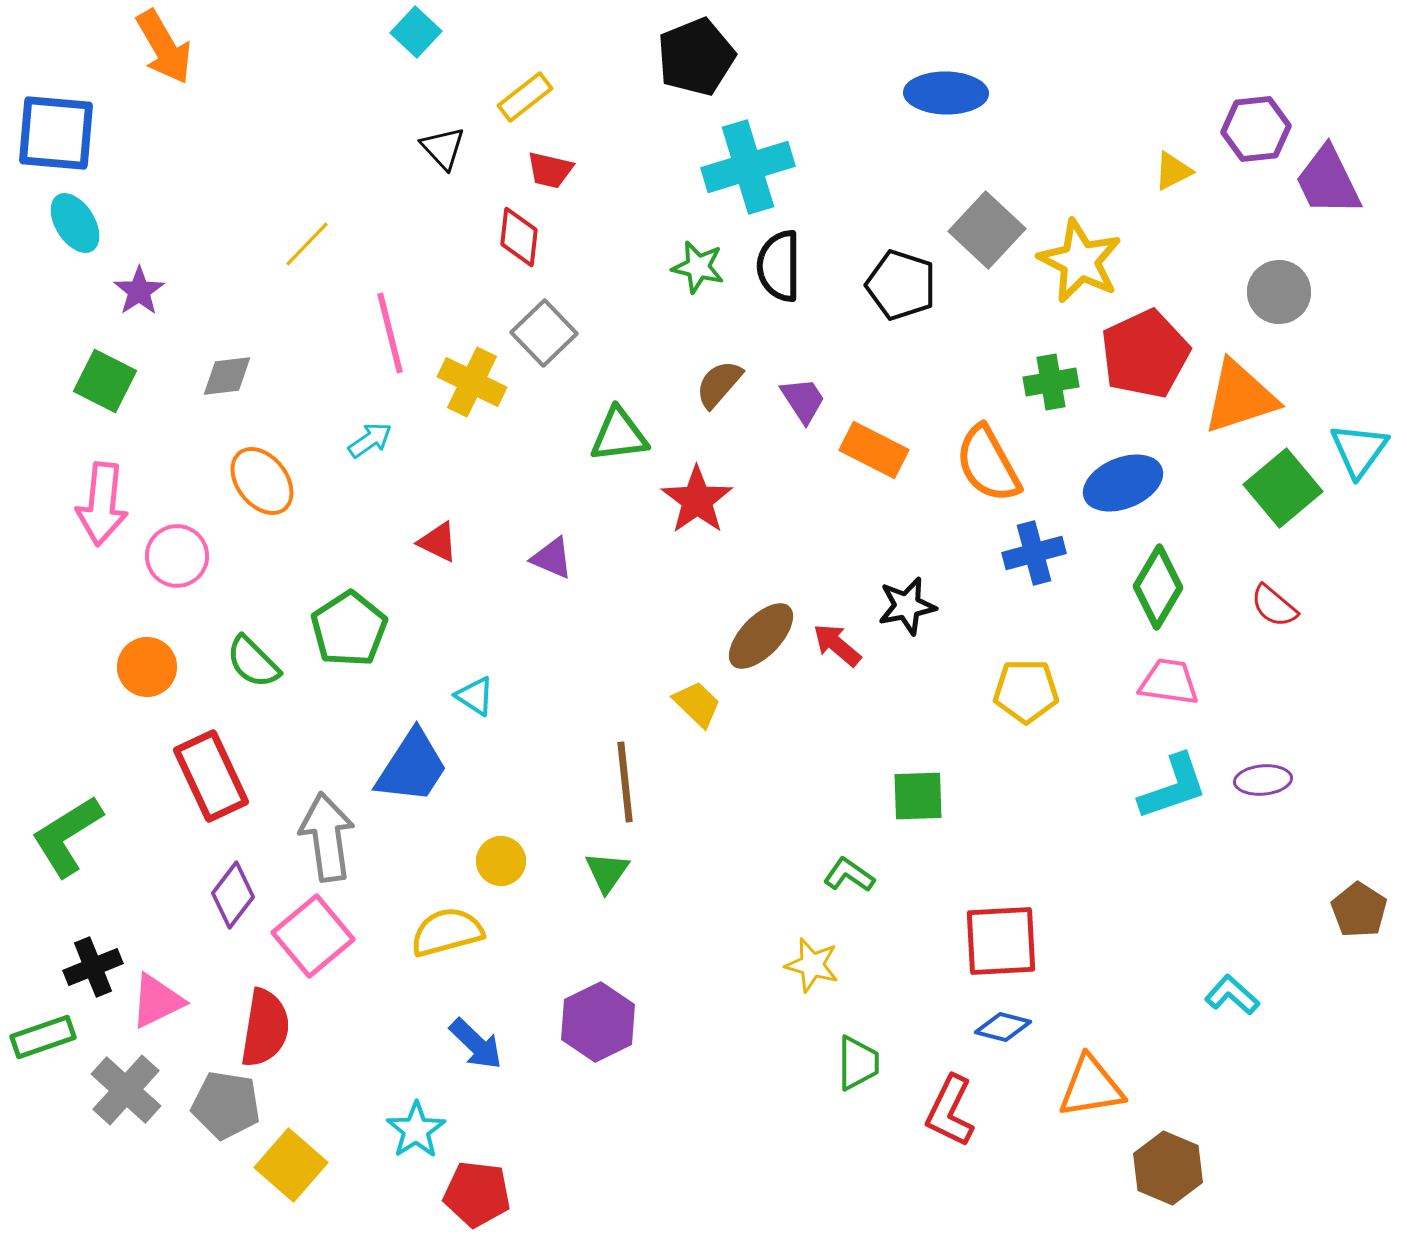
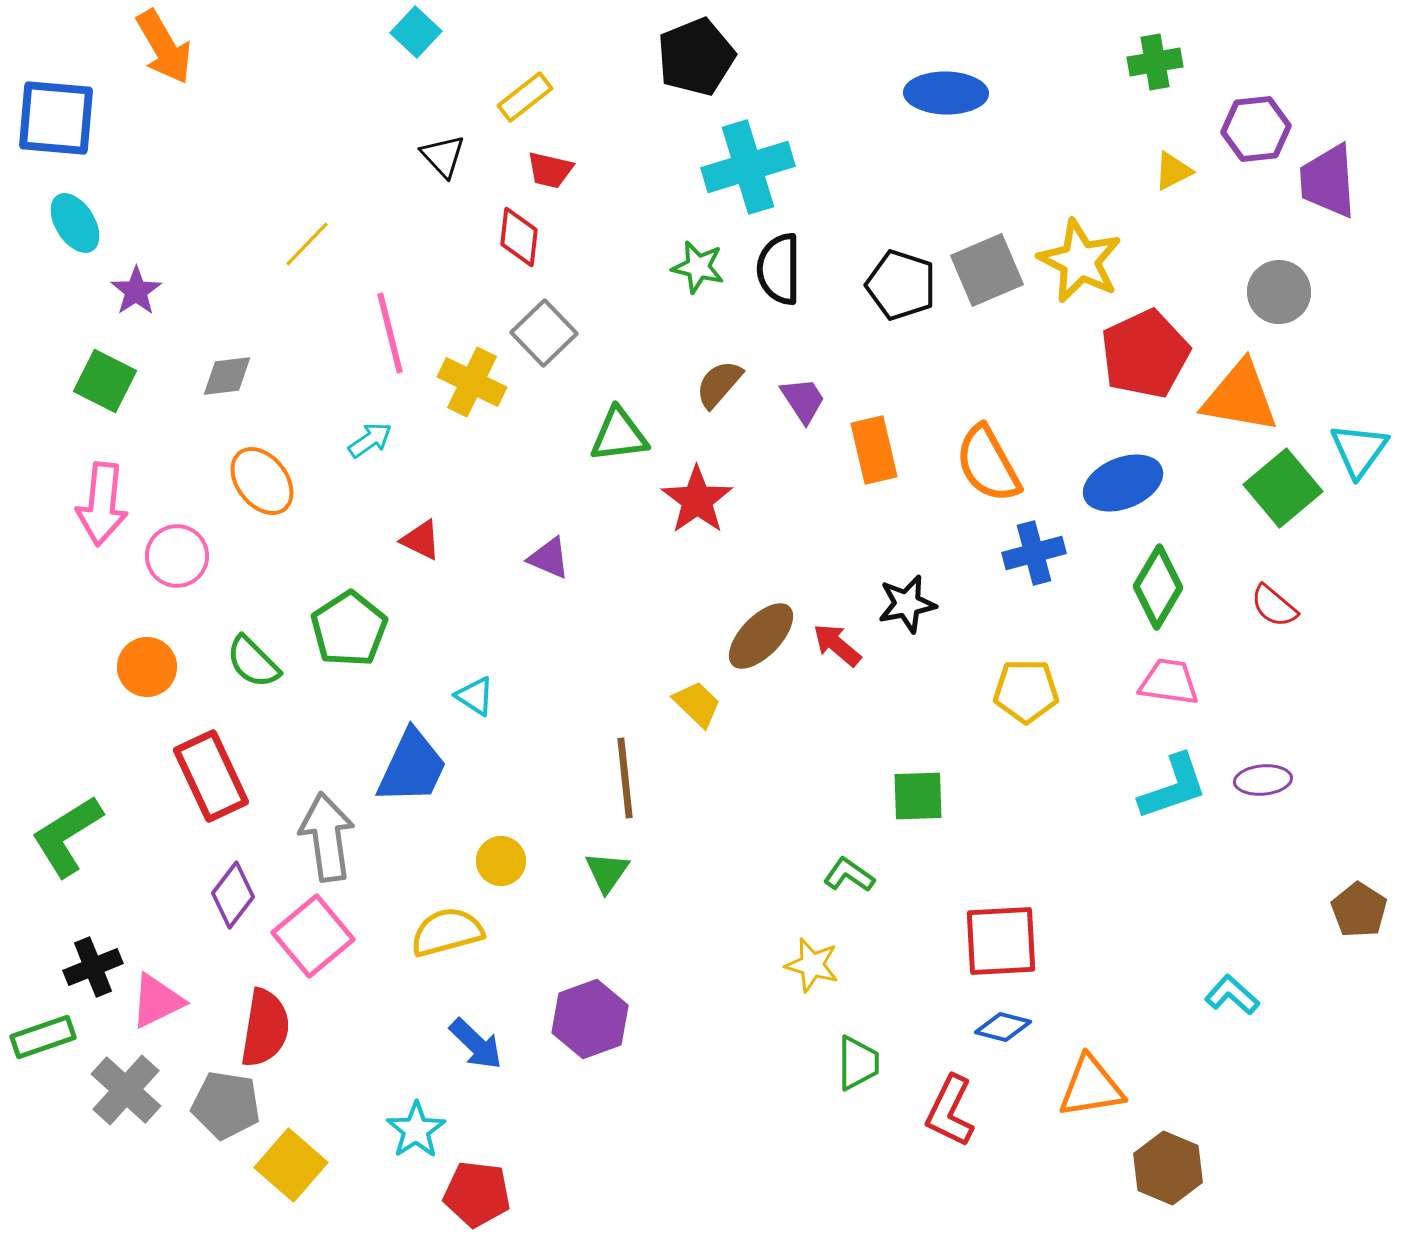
blue square at (56, 133): moved 15 px up
black triangle at (443, 148): moved 8 px down
purple trapezoid at (1328, 181): rotated 22 degrees clockwise
gray square at (987, 230): moved 40 px down; rotated 24 degrees clockwise
black semicircle at (779, 266): moved 3 px down
purple star at (139, 291): moved 3 px left
green cross at (1051, 382): moved 104 px right, 320 px up
orange triangle at (1240, 397): rotated 28 degrees clockwise
orange rectangle at (874, 450): rotated 50 degrees clockwise
red triangle at (438, 542): moved 17 px left, 2 px up
purple triangle at (552, 558): moved 3 px left
black star at (907, 606): moved 2 px up
blue trapezoid at (412, 767): rotated 8 degrees counterclockwise
brown line at (625, 782): moved 4 px up
purple hexagon at (598, 1022): moved 8 px left, 3 px up; rotated 6 degrees clockwise
